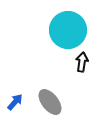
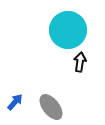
black arrow: moved 2 px left
gray ellipse: moved 1 px right, 5 px down
